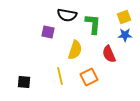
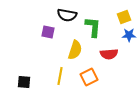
green L-shape: moved 3 px down
blue star: moved 4 px right
red semicircle: rotated 72 degrees counterclockwise
yellow line: rotated 24 degrees clockwise
